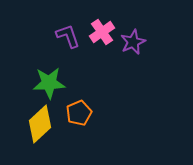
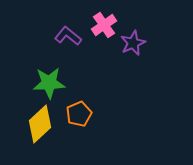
pink cross: moved 2 px right, 7 px up
purple L-shape: rotated 32 degrees counterclockwise
purple star: moved 1 px down
orange pentagon: moved 1 px down
